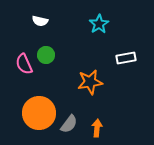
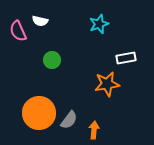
cyan star: rotated 12 degrees clockwise
green circle: moved 6 px right, 5 px down
pink semicircle: moved 6 px left, 33 px up
orange star: moved 17 px right, 2 px down
gray semicircle: moved 4 px up
orange arrow: moved 3 px left, 2 px down
